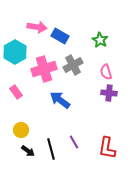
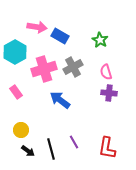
gray cross: moved 2 px down
